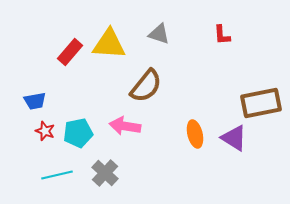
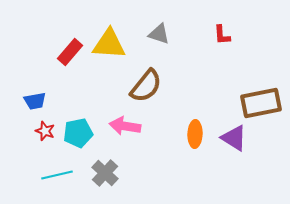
orange ellipse: rotated 16 degrees clockwise
